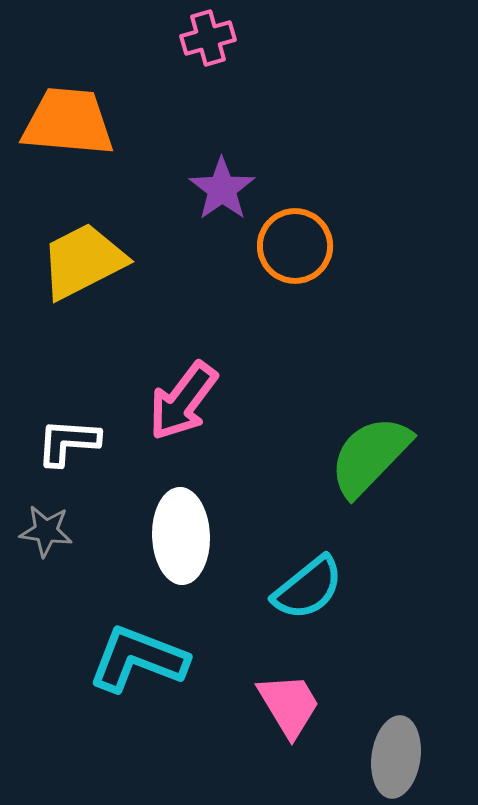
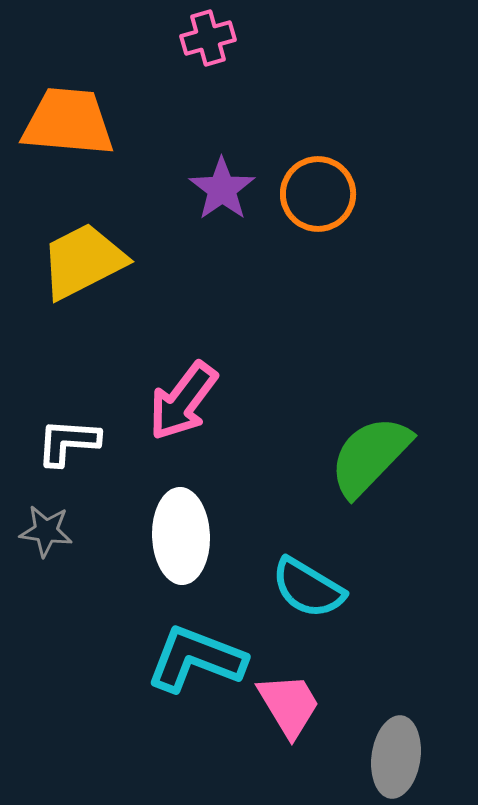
orange circle: moved 23 px right, 52 px up
cyan semicircle: rotated 70 degrees clockwise
cyan L-shape: moved 58 px right
